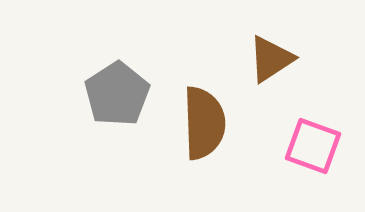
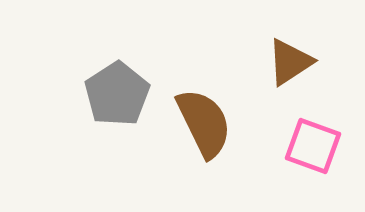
brown triangle: moved 19 px right, 3 px down
brown semicircle: rotated 24 degrees counterclockwise
